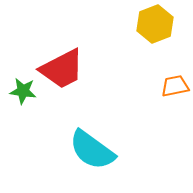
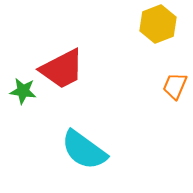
yellow hexagon: moved 3 px right
orange trapezoid: rotated 56 degrees counterclockwise
cyan semicircle: moved 8 px left
